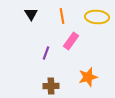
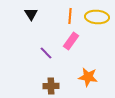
orange line: moved 8 px right; rotated 14 degrees clockwise
purple line: rotated 64 degrees counterclockwise
orange star: rotated 24 degrees clockwise
